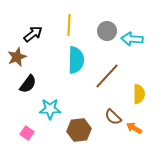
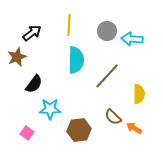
black arrow: moved 1 px left, 1 px up
black semicircle: moved 6 px right
